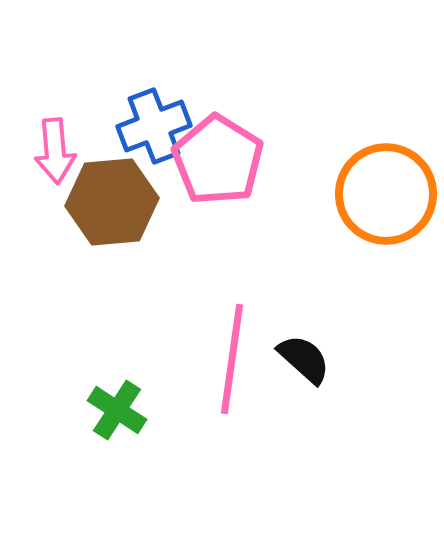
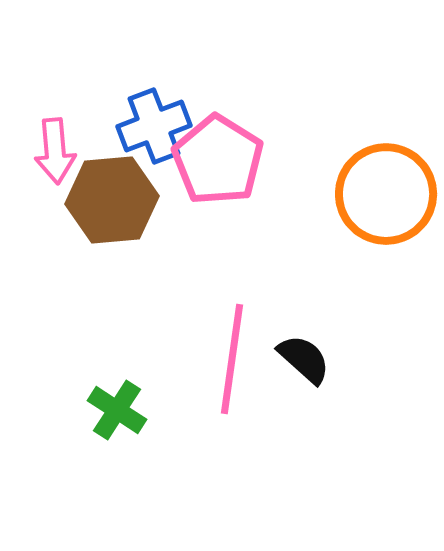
brown hexagon: moved 2 px up
